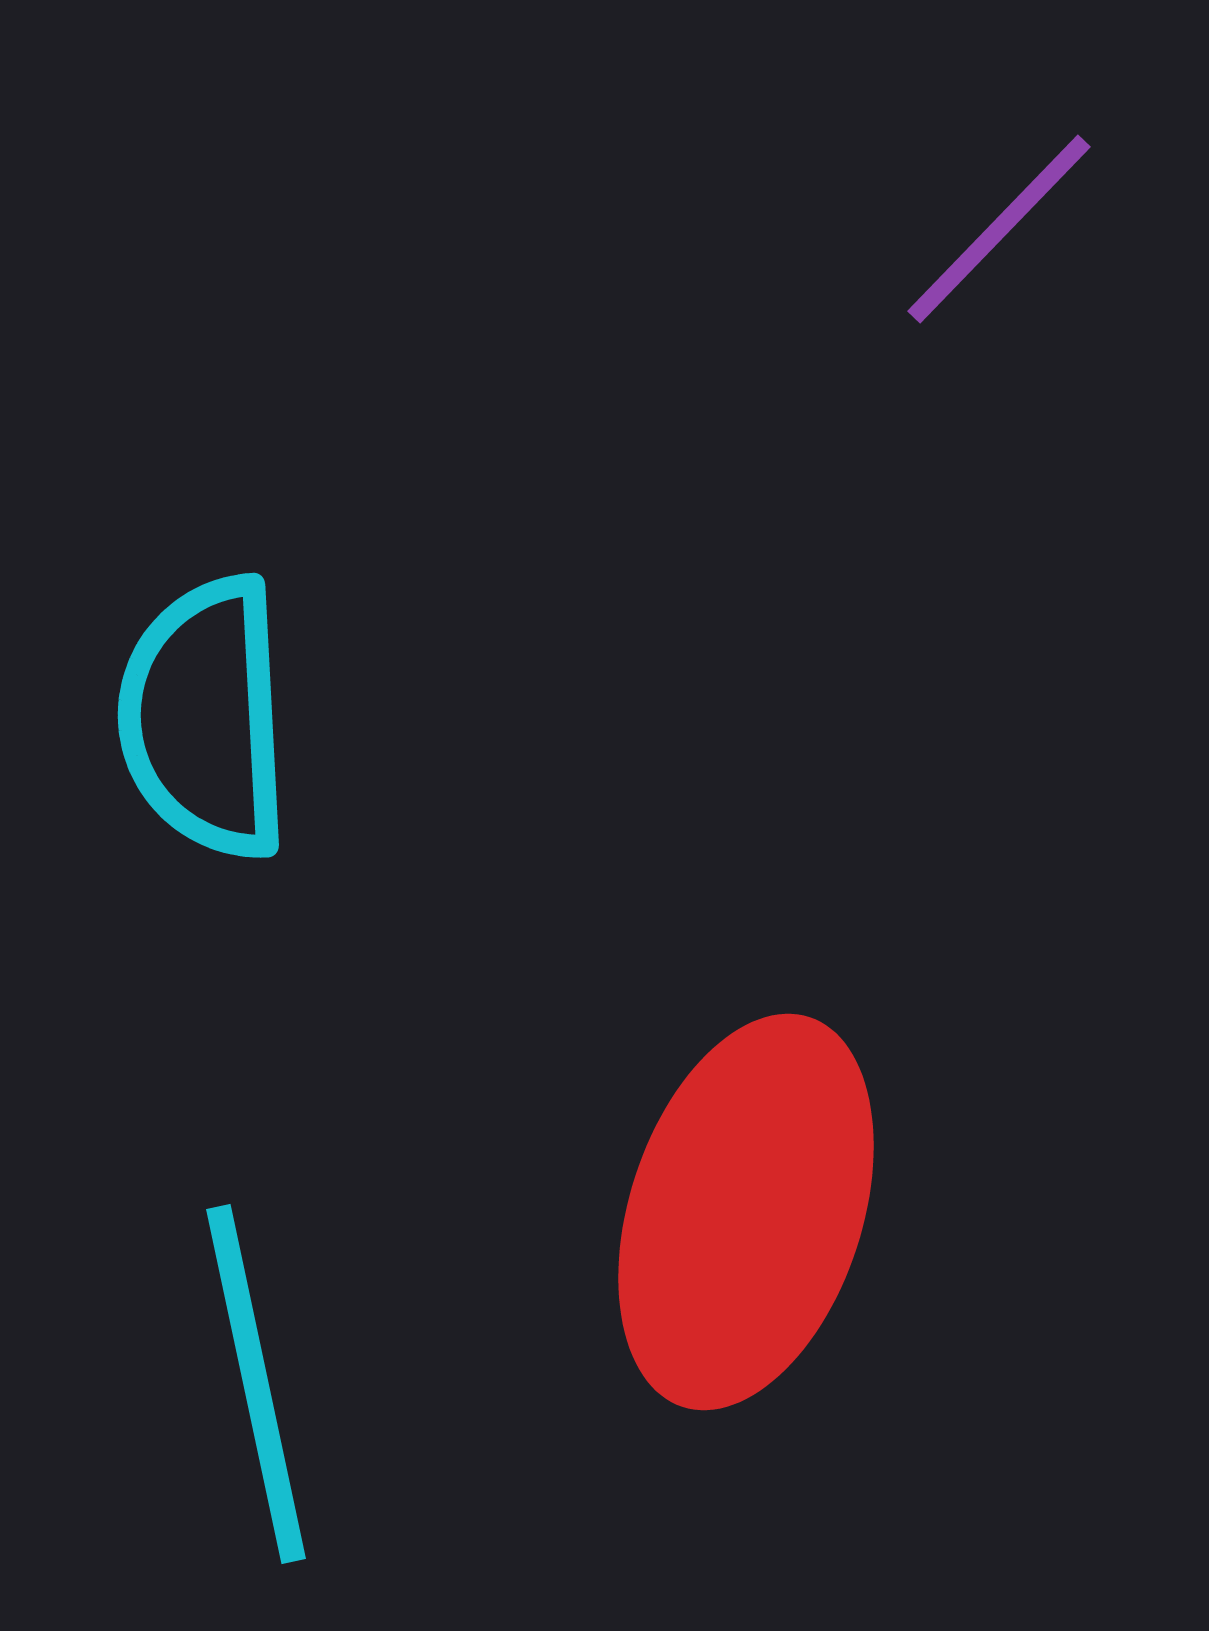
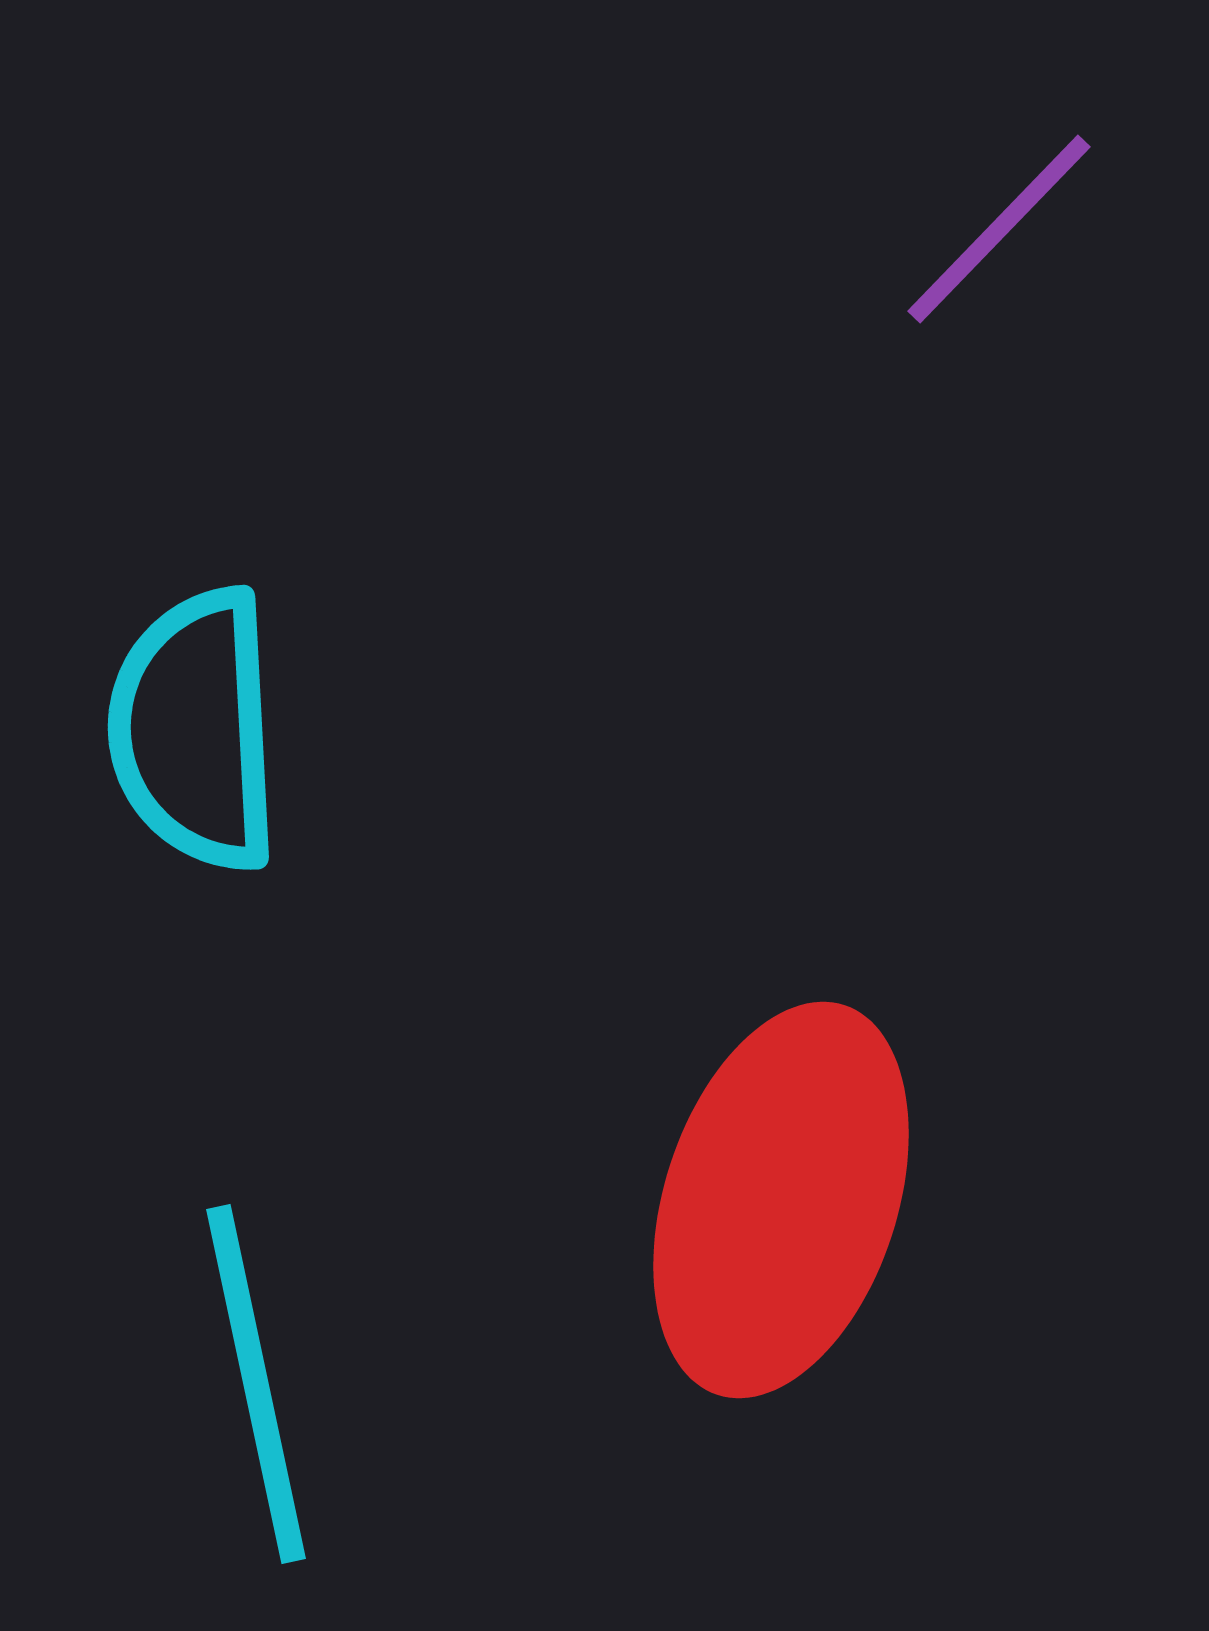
cyan semicircle: moved 10 px left, 12 px down
red ellipse: moved 35 px right, 12 px up
